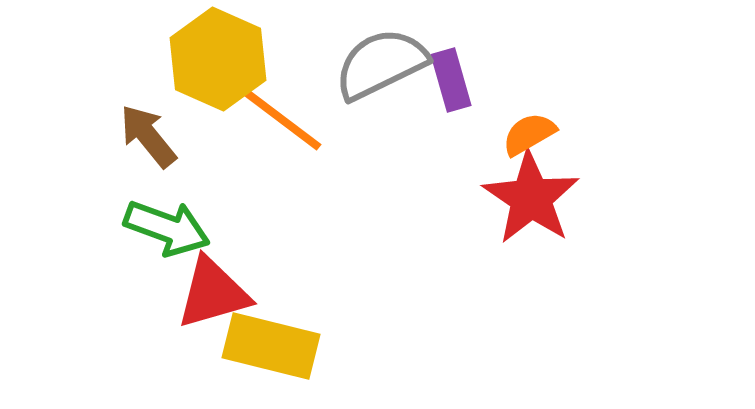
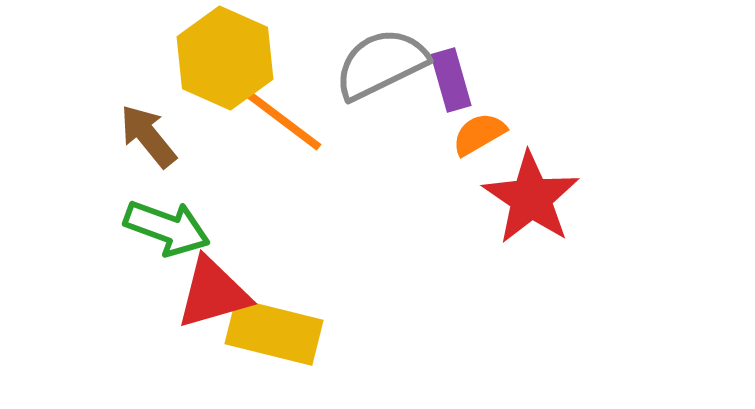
yellow hexagon: moved 7 px right, 1 px up
orange semicircle: moved 50 px left
yellow rectangle: moved 3 px right, 14 px up
